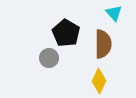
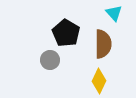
gray circle: moved 1 px right, 2 px down
